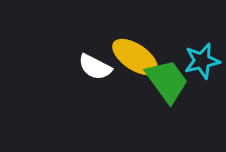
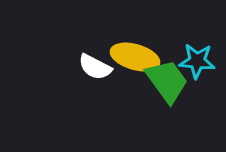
yellow ellipse: rotated 18 degrees counterclockwise
cyan star: moved 5 px left; rotated 18 degrees clockwise
